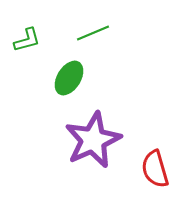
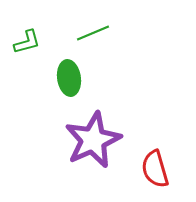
green L-shape: moved 2 px down
green ellipse: rotated 40 degrees counterclockwise
